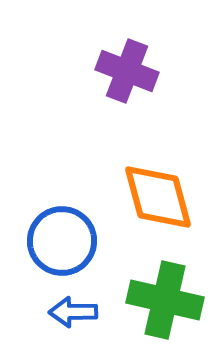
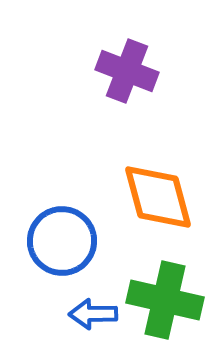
blue arrow: moved 20 px right, 2 px down
